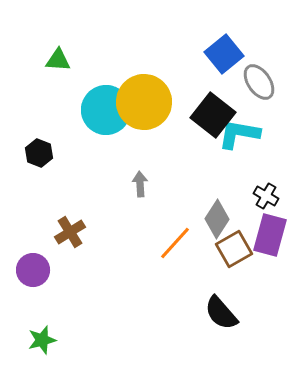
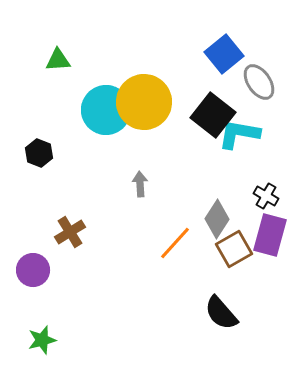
green triangle: rotated 8 degrees counterclockwise
